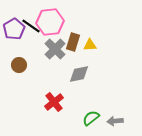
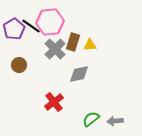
green semicircle: moved 1 px down
